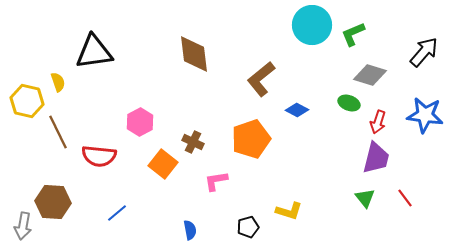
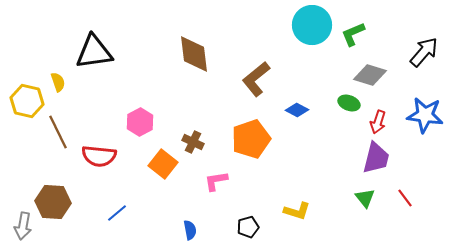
brown L-shape: moved 5 px left
yellow L-shape: moved 8 px right
